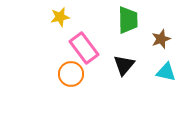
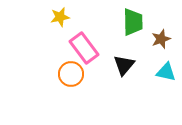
green trapezoid: moved 5 px right, 2 px down
